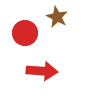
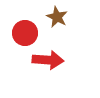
red arrow: moved 6 px right, 11 px up
